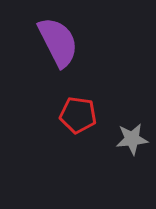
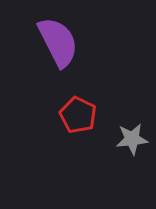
red pentagon: rotated 18 degrees clockwise
